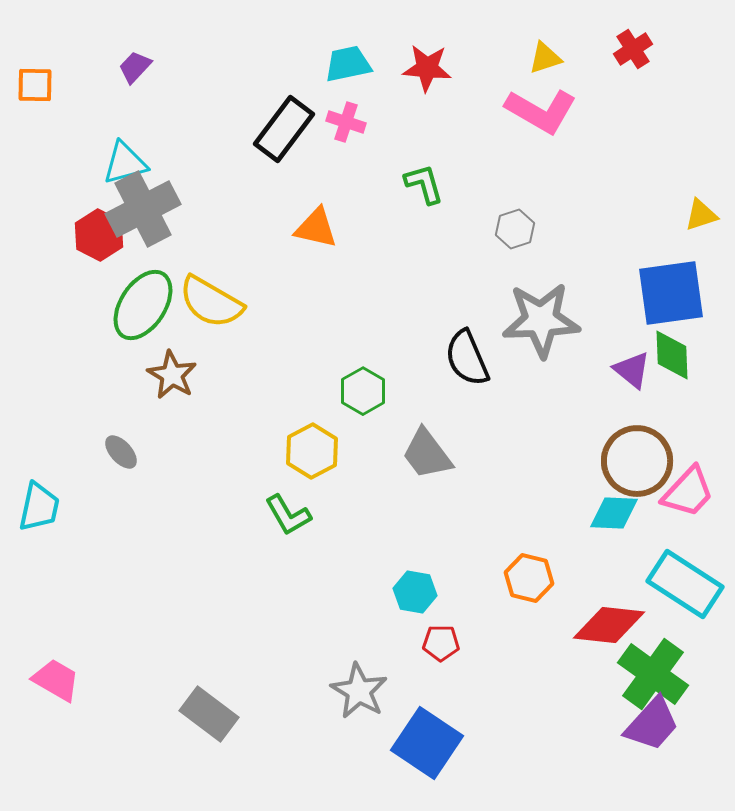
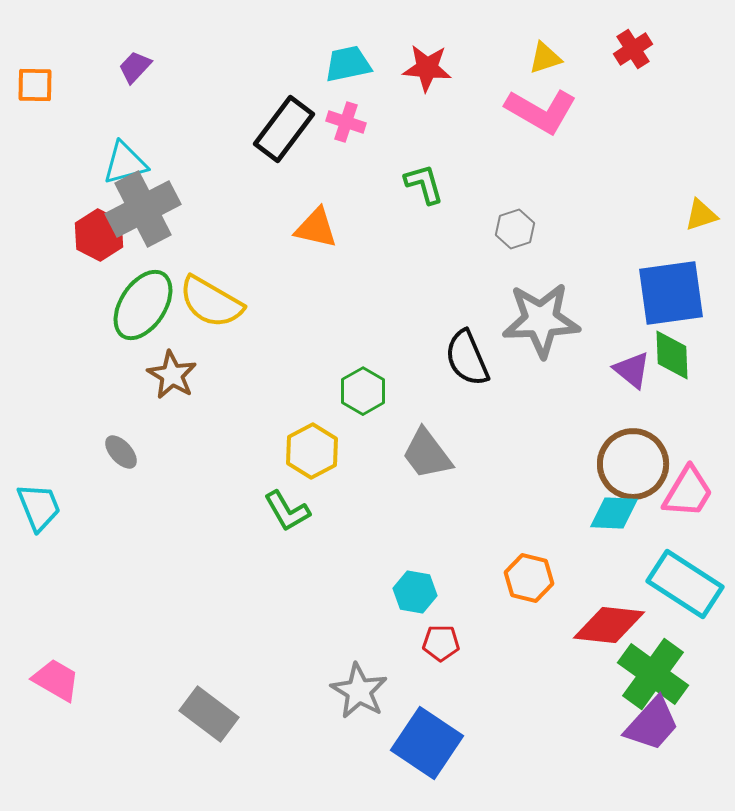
brown circle at (637, 461): moved 4 px left, 3 px down
pink trapezoid at (688, 492): rotated 12 degrees counterclockwise
cyan trapezoid at (39, 507): rotated 34 degrees counterclockwise
green L-shape at (288, 515): moved 1 px left, 4 px up
